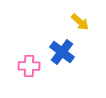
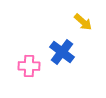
yellow arrow: moved 3 px right
